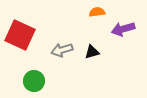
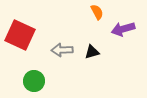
orange semicircle: rotated 70 degrees clockwise
gray arrow: rotated 15 degrees clockwise
